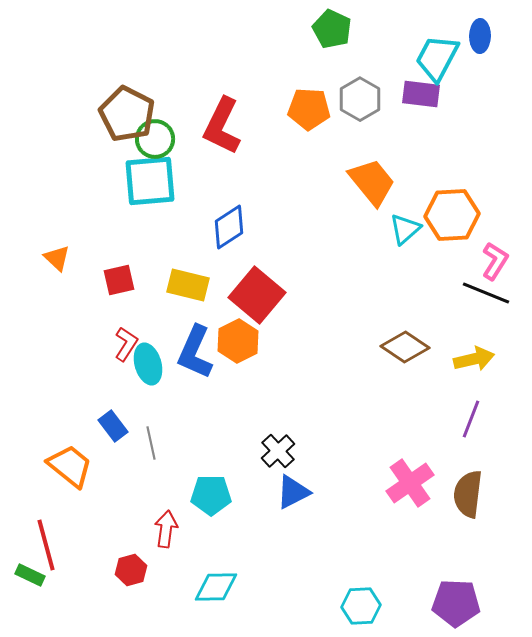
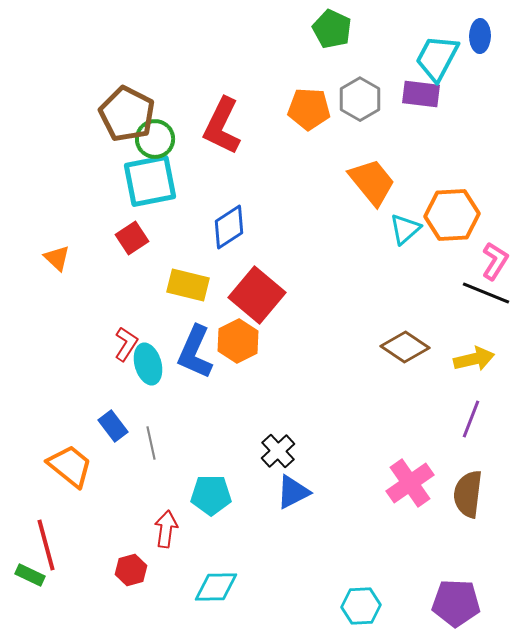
cyan square at (150, 181): rotated 6 degrees counterclockwise
red square at (119, 280): moved 13 px right, 42 px up; rotated 20 degrees counterclockwise
